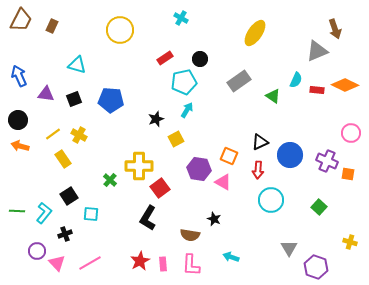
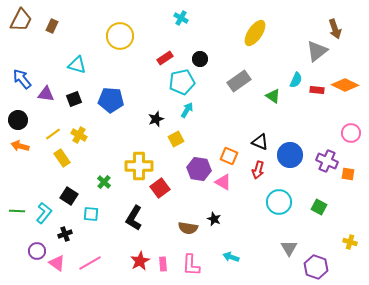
yellow circle at (120, 30): moved 6 px down
gray triangle at (317, 51): rotated 15 degrees counterclockwise
blue arrow at (19, 76): moved 3 px right, 3 px down; rotated 15 degrees counterclockwise
cyan pentagon at (184, 82): moved 2 px left
black triangle at (260, 142): rotated 48 degrees clockwise
yellow rectangle at (63, 159): moved 1 px left, 1 px up
red arrow at (258, 170): rotated 12 degrees clockwise
green cross at (110, 180): moved 6 px left, 2 px down
black square at (69, 196): rotated 24 degrees counterclockwise
cyan circle at (271, 200): moved 8 px right, 2 px down
green square at (319, 207): rotated 14 degrees counterclockwise
black L-shape at (148, 218): moved 14 px left
brown semicircle at (190, 235): moved 2 px left, 7 px up
pink triangle at (57, 263): rotated 12 degrees counterclockwise
